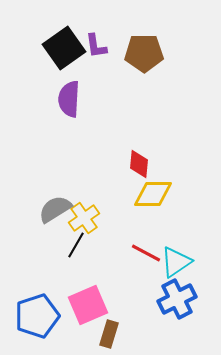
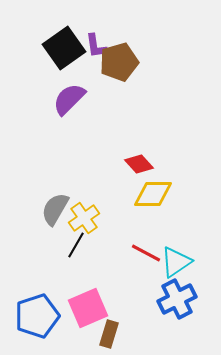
brown pentagon: moved 25 px left, 9 px down; rotated 15 degrees counterclockwise
purple semicircle: rotated 42 degrees clockwise
red diamond: rotated 48 degrees counterclockwise
gray semicircle: rotated 28 degrees counterclockwise
pink square: moved 3 px down
